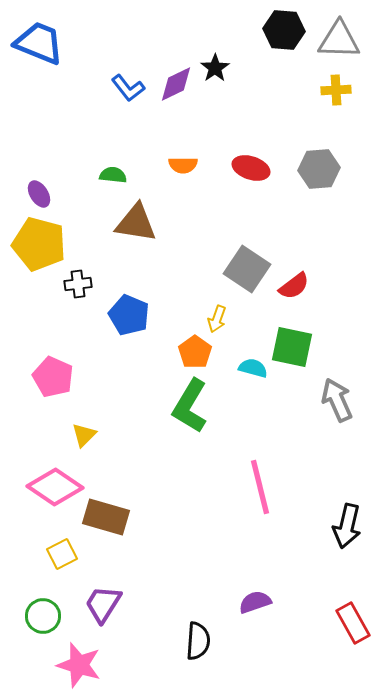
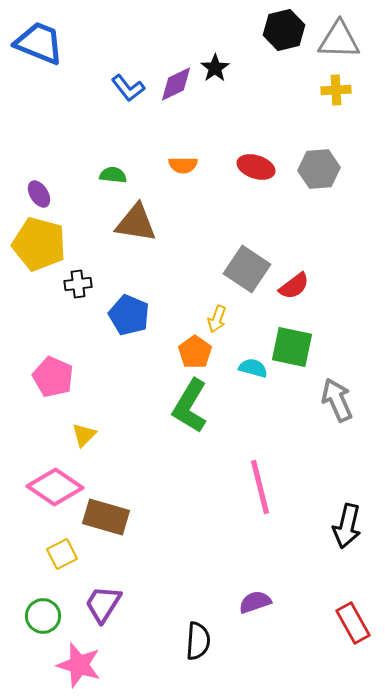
black hexagon: rotated 18 degrees counterclockwise
red ellipse: moved 5 px right, 1 px up
